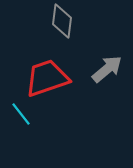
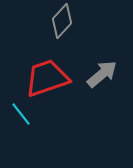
gray diamond: rotated 36 degrees clockwise
gray arrow: moved 5 px left, 5 px down
